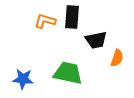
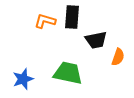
orange semicircle: moved 1 px right, 1 px up
blue star: rotated 25 degrees counterclockwise
